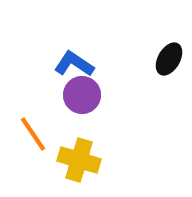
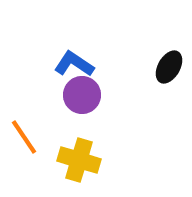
black ellipse: moved 8 px down
orange line: moved 9 px left, 3 px down
